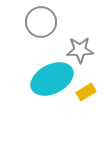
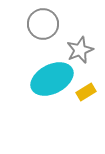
gray circle: moved 2 px right, 2 px down
gray star: rotated 20 degrees counterclockwise
